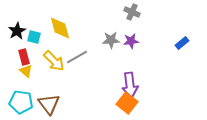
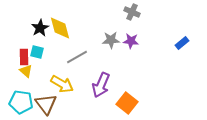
black star: moved 23 px right, 3 px up
cyan square: moved 3 px right, 15 px down
purple star: rotated 14 degrees clockwise
red rectangle: rotated 14 degrees clockwise
yellow arrow: moved 8 px right, 23 px down; rotated 15 degrees counterclockwise
purple arrow: moved 29 px left; rotated 30 degrees clockwise
brown triangle: moved 3 px left
